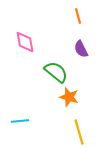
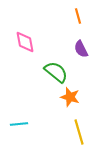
orange star: moved 1 px right
cyan line: moved 1 px left, 3 px down
